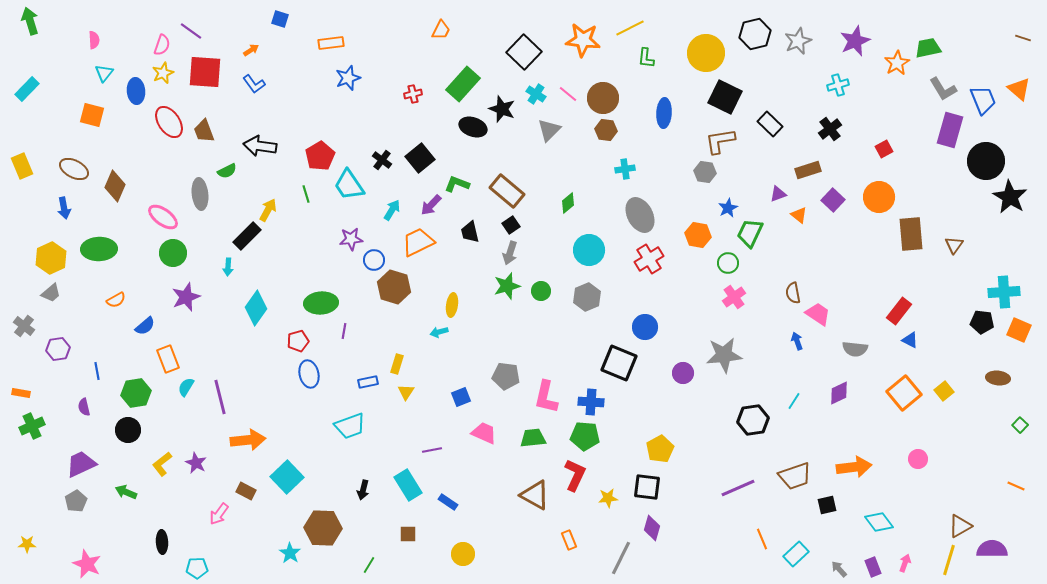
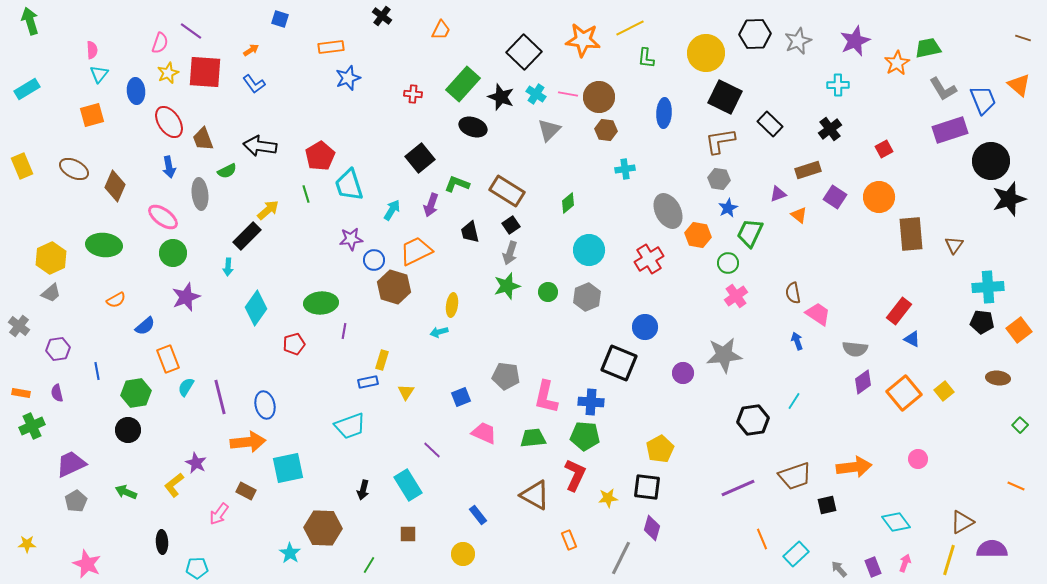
black hexagon at (755, 34): rotated 12 degrees clockwise
pink semicircle at (94, 40): moved 2 px left, 10 px down
orange rectangle at (331, 43): moved 4 px down
pink semicircle at (162, 45): moved 2 px left, 2 px up
cyan triangle at (104, 73): moved 5 px left, 1 px down
yellow star at (163, 73): moved 5 px right
cyan cross at (838, 85): rotated 15 degrees clockwise
cyan rectangle at (27, 89): rotated 15 degrees clockwise
orange triangle at (1019, 89): moved 4 px up
red cross at (413, 94): rotated 18 degrees clockwise
pink line at (568, 94): rotated 30 degrees counterclockwise
brown circle at (603, 98): moved 4 px left, 1 px up
black star at (502, 109): moved 1 px left, 12 px up
orange square at (92, 115): rotated 30 degrees counterclockwise
purple rectangle at (950, 130): rotated 56 degrees clockwise
brown trapezoid at (204, 131): moved 1 px left, 8 px down
black cross at (382, 160): moved 144 px up
black circle at (986, 161): moved 5 px right
gray hexagon at (705, 172): moved 14 px right, 7 px down
cyan trapezoid at (349, 185): rotated 16 degrees clockwise
brown rectangle at (507, 191): rotated 8 degrees counterclockwise
black star at (1010, 197): moved 1 px left, 2 px down; rotated 24 degrees clockwise
purple square at (833, 200): moved 2 px right, 3 px up; rotated 10 degrees counterclockwise
purple arrow at (431, 205): rotated 25 degrees counterclockwise
blue arrow at (64, 208): moved 105 px right, 41 px up
yellow arrow at (268, 210): rotated 20 degrees clockwise
gray ellipse at (640, 215): moved 28 px right, 4 px up
orange trapezoid at (418, 242): moved 2 px left, 9 px down
green ellipse at (99, 249): moved 5 px right, 4 px up; rotated 8 degrees clockwise
green circle at (541, 291): moved 7 px right, 1 px down
cyan cross at (1004, 292): moved 16 px left, 5 px up
pink cross at (734, 297): moved 2 px right, 1 px up
gray cross at (24, 326): moved 5 px left
orange square at (1019, 330): rotated 30 degrees clockwise
blue triangle at (910, 340): moved 2 px right, 1 px up
red pentagon at (298, 341): moved 4 px left, 3 px down
yellow rectangle at (397, 364): moved 15 px left, 4 px up
blue ellipse at (309, 374): moved 44 px left, 31 px down
purple diamond at (839, 393): moved 24 px right, 11 px up; rotated 10 degrees counterclockwise
purple semicircle at (84, 407): moved 27 px left, 14 px up
orange arrow at (248, 440): moved 2 px down
purple line at (432, 450): rotated 54 degrees clockwise
purple trapezoid at (81, 464): moved 10 px left
yellow L-shape at (162, 464): moved 12 px right, 21 px down
cyan square at (287, 477): moved 1 px right, 9 px up; rotated 32 degrees clockwise
blue rectangle at (448, 502): moved 30 px right, 13 px down; rotated 18 degrees clockwise
cyan diamond at (879, 522): moved 17 px right
brown triangle at (960, 526): moved 2 px right, 4 px up
